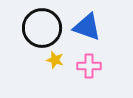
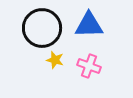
blue triangle: moved 2 px right, 2 px up; rotated 20 degrees counterclockwise
pink cross: rotated 20 degrees clockwise
